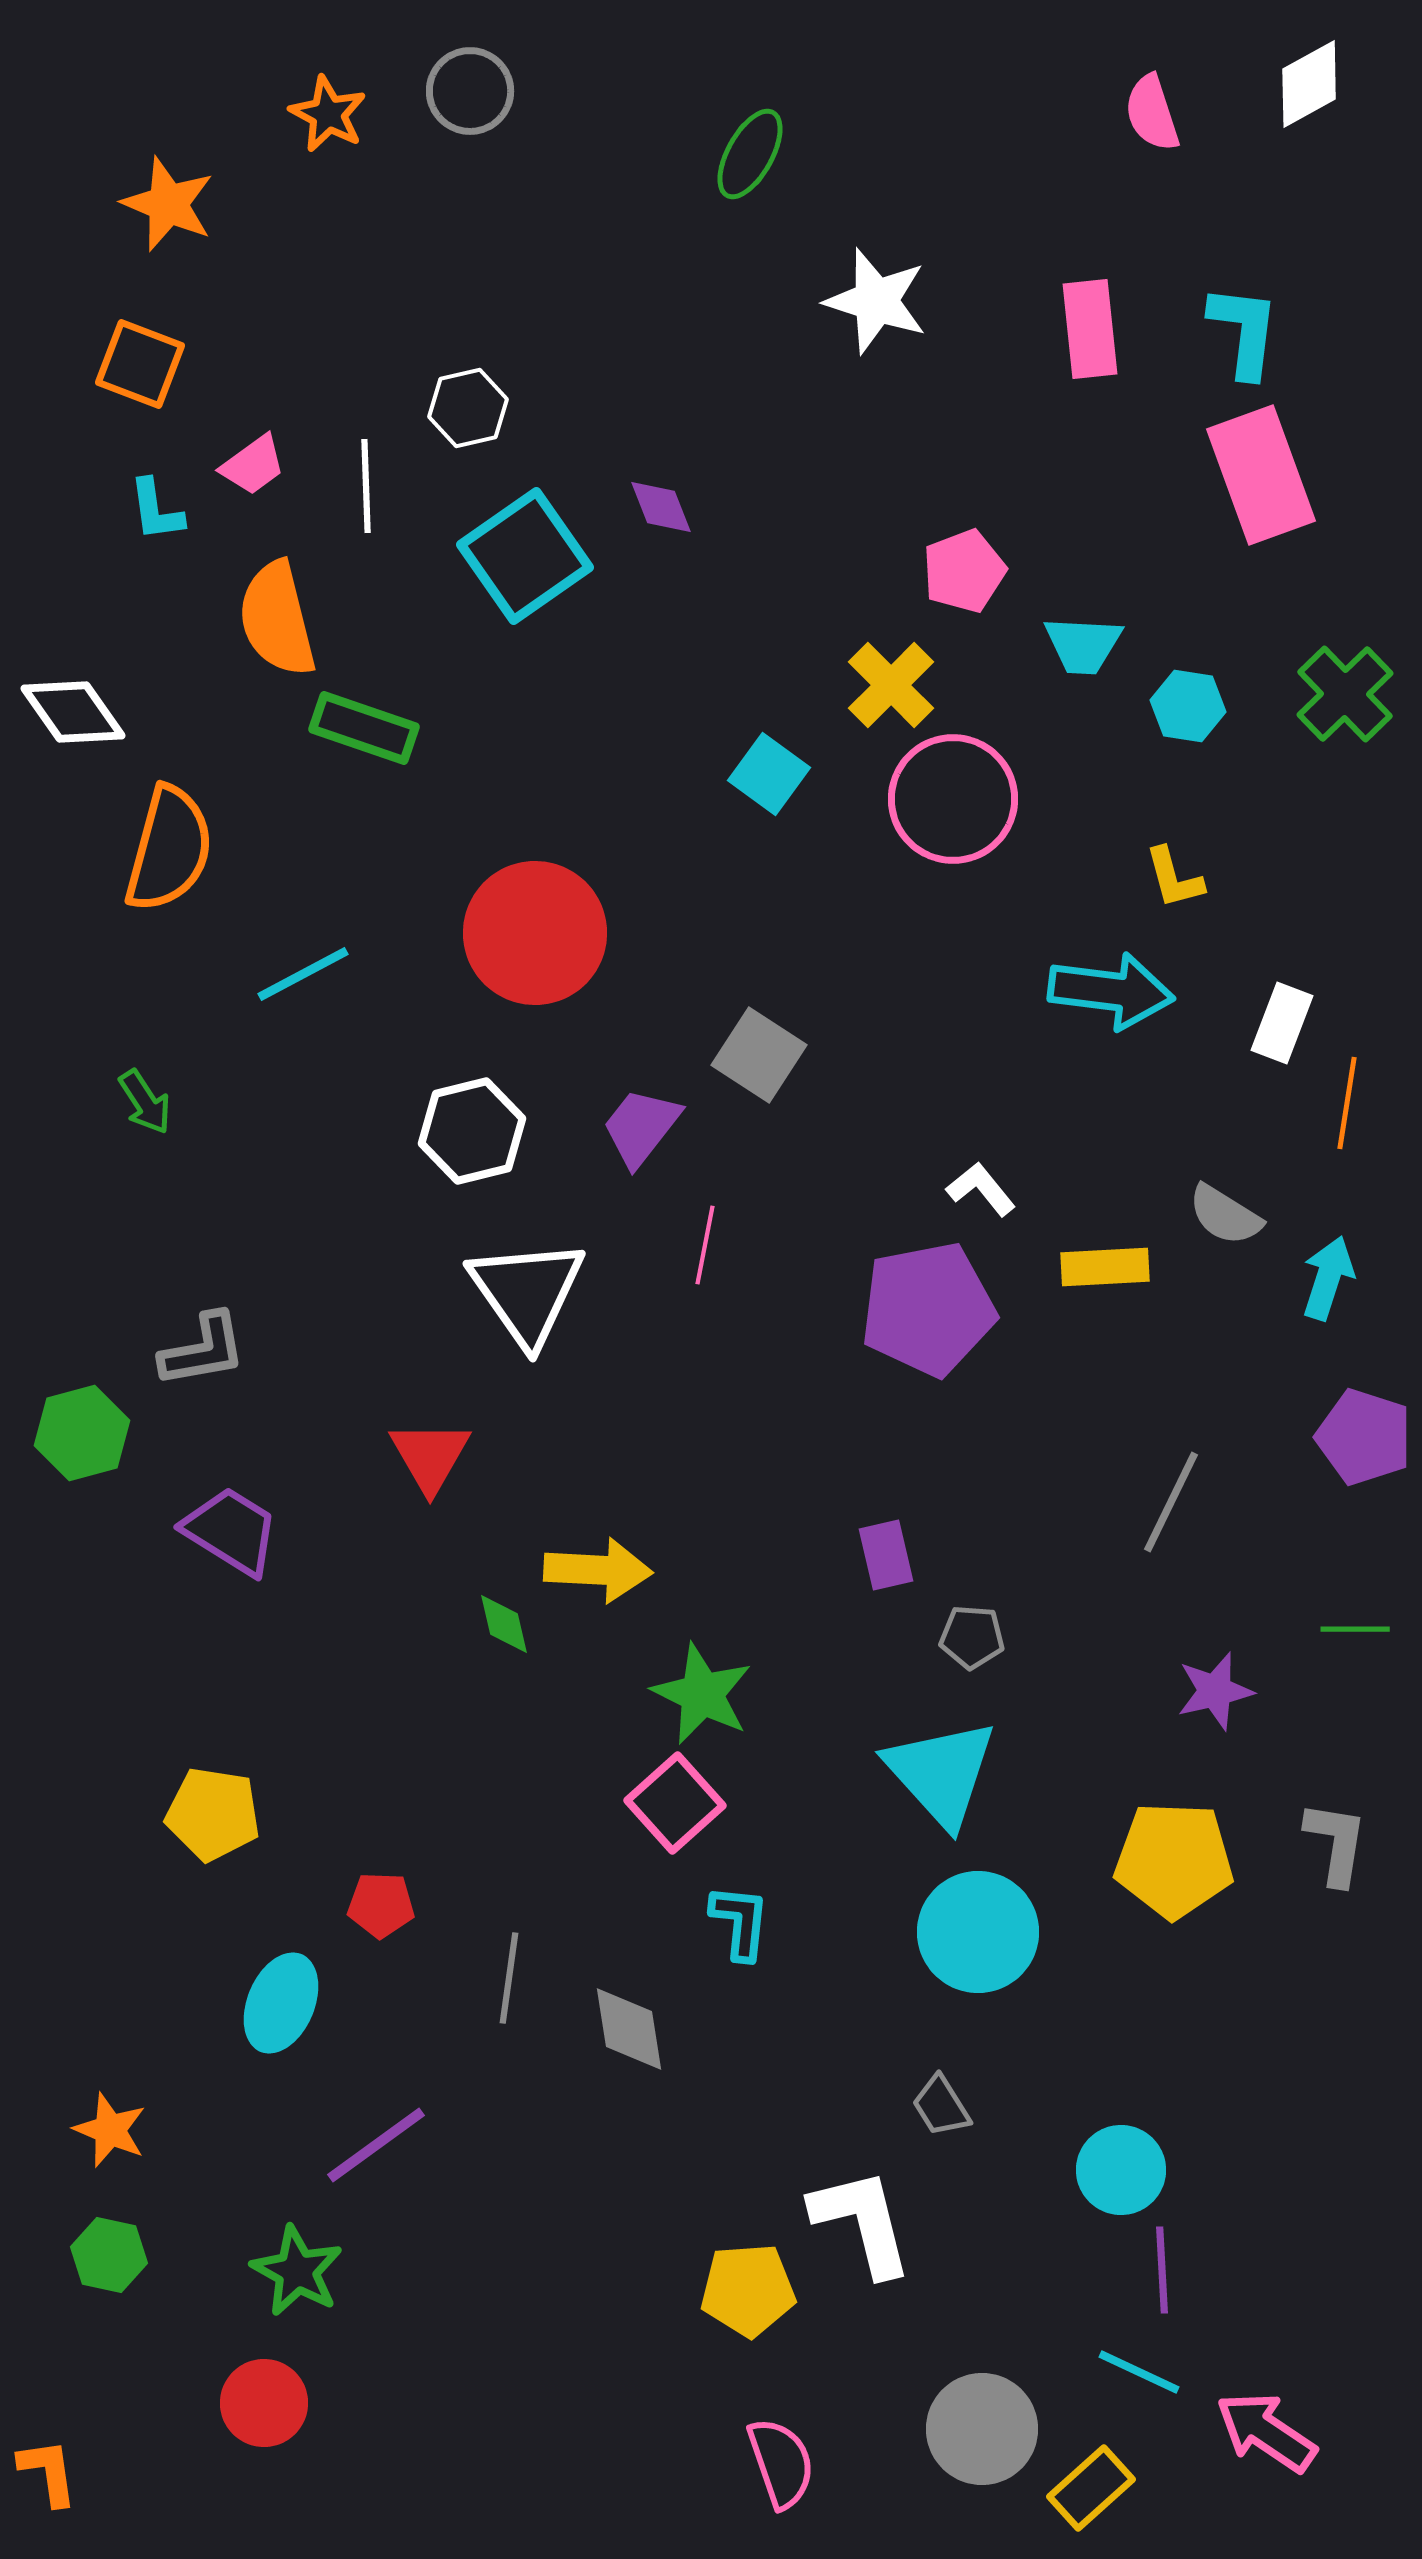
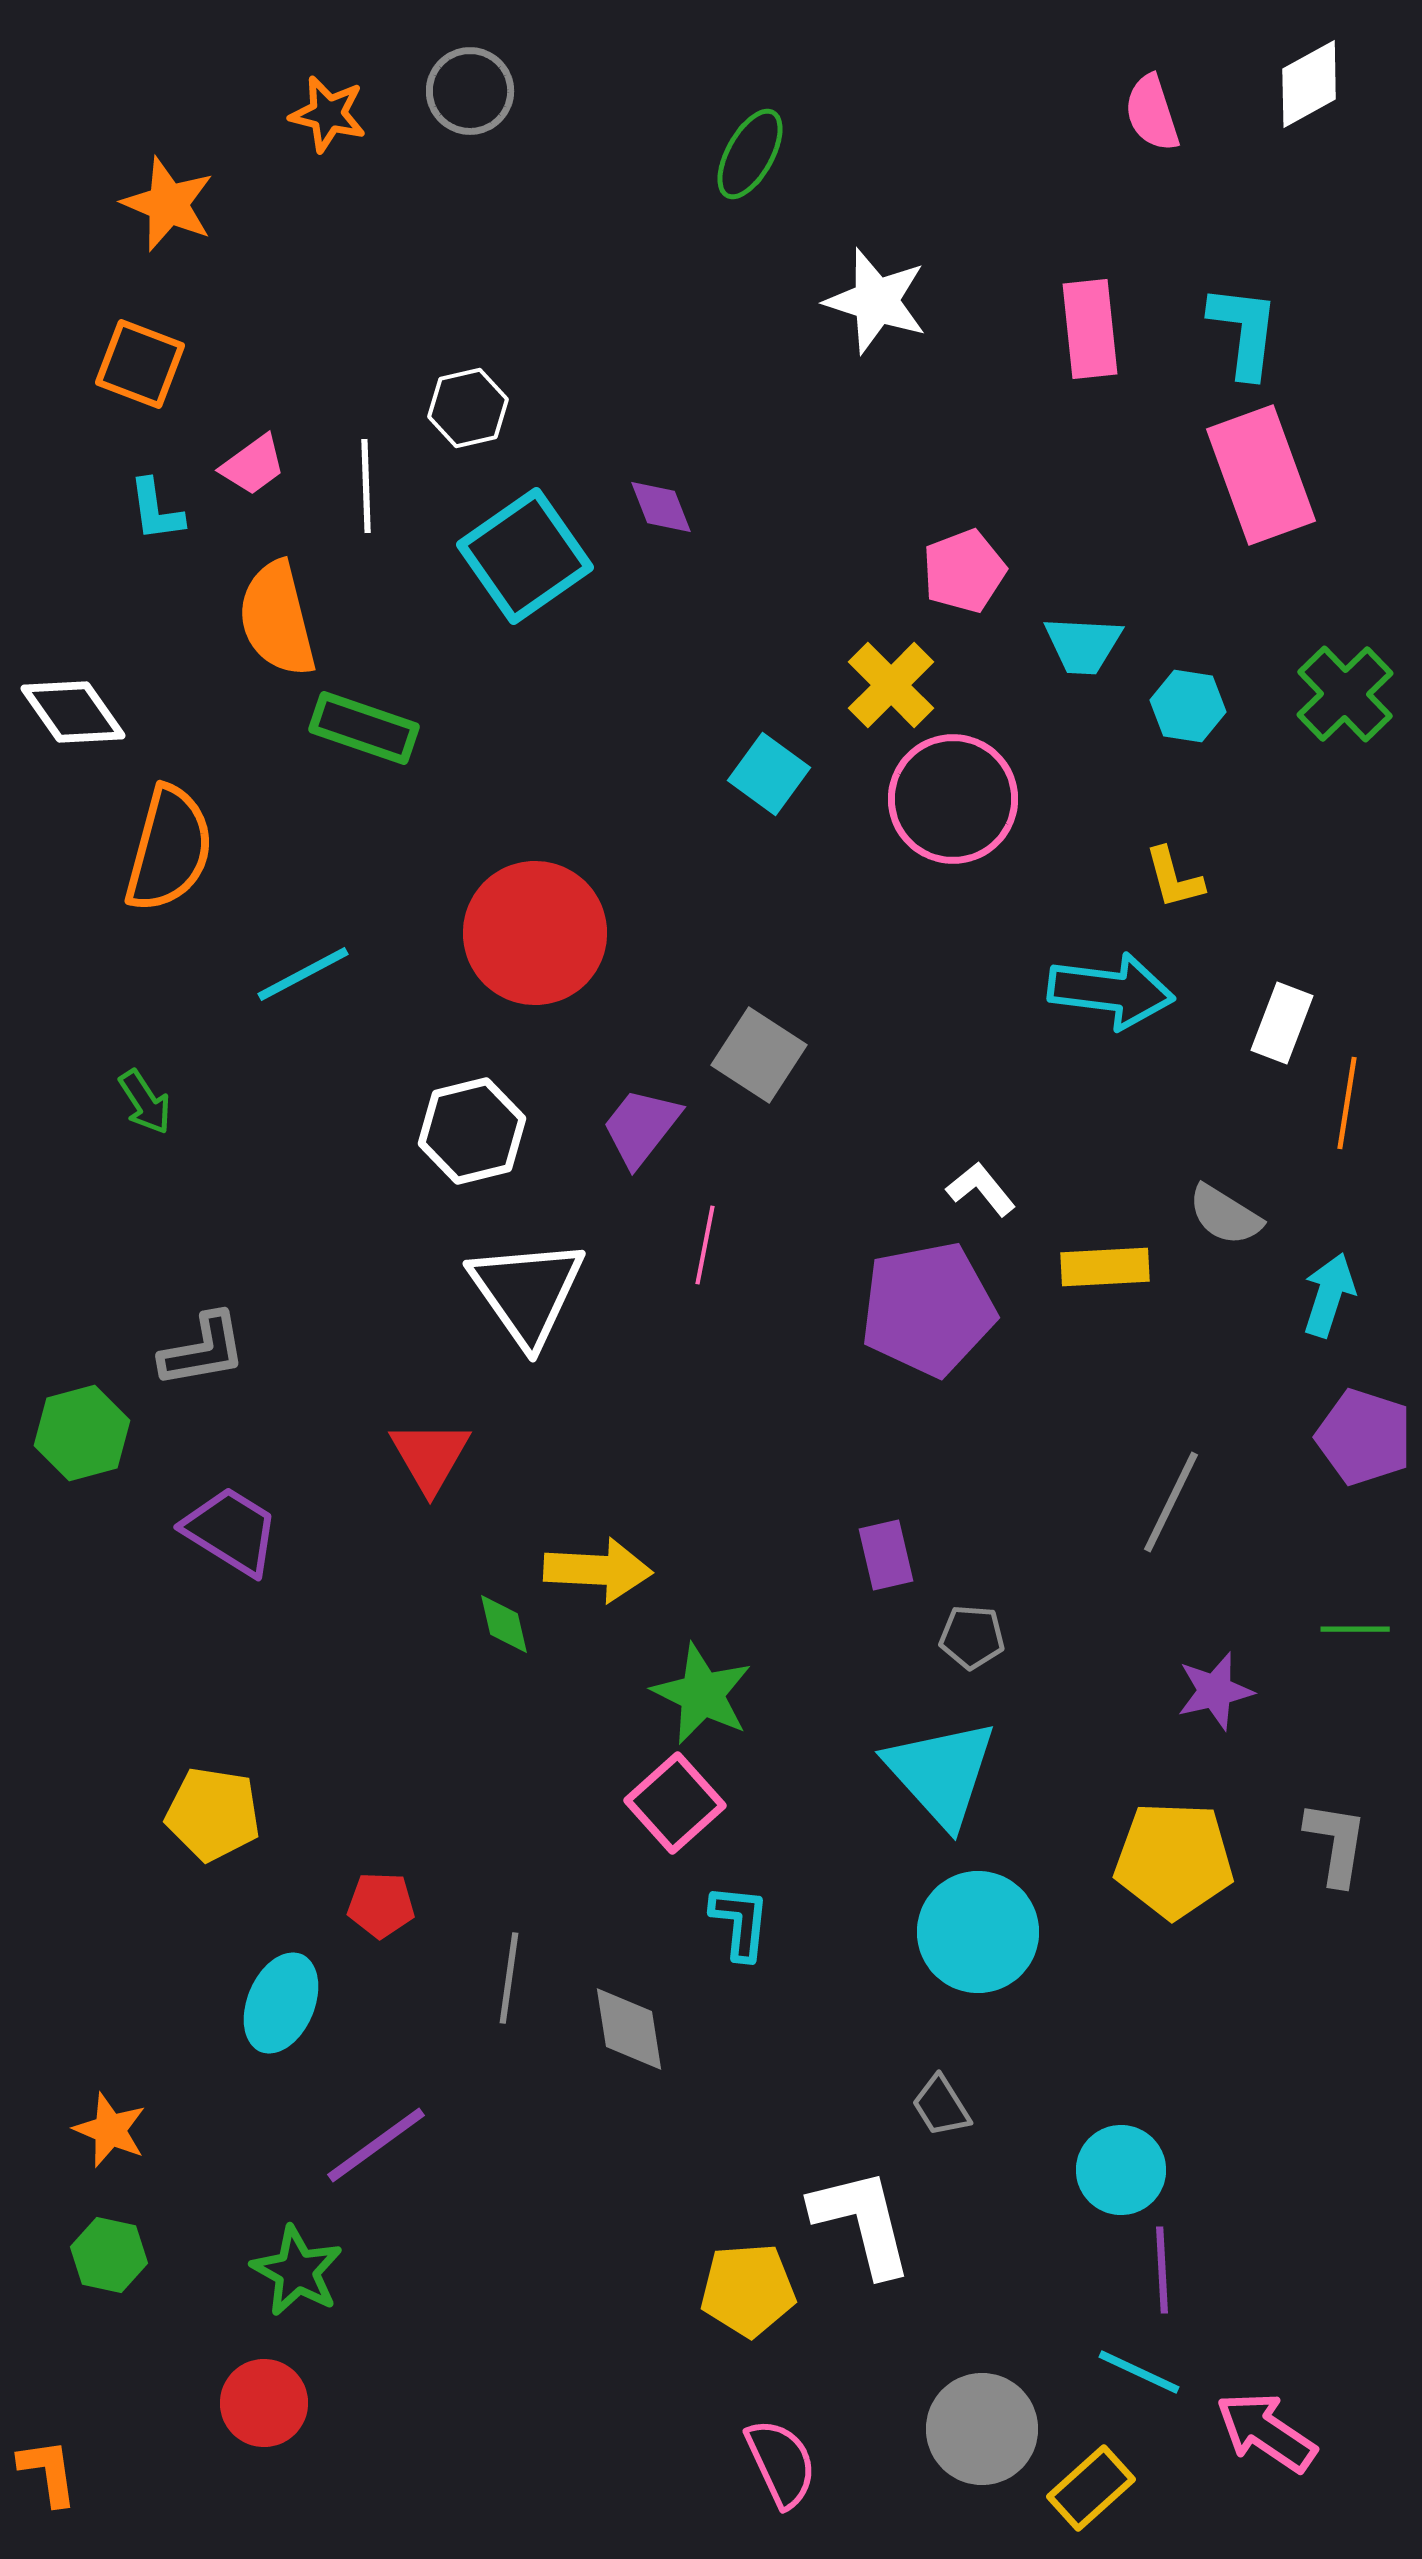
orange star at (328, 114): rotated 14 degrees counterclockwise
cyan arrow at (1328, 1278): moved 1 px right, 17 px down
pink semicircle at (781, 2463): rotated 6 degrees counterclockwise
